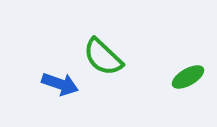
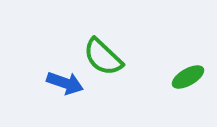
blue arrow: moved 5 px right, 1 px up
